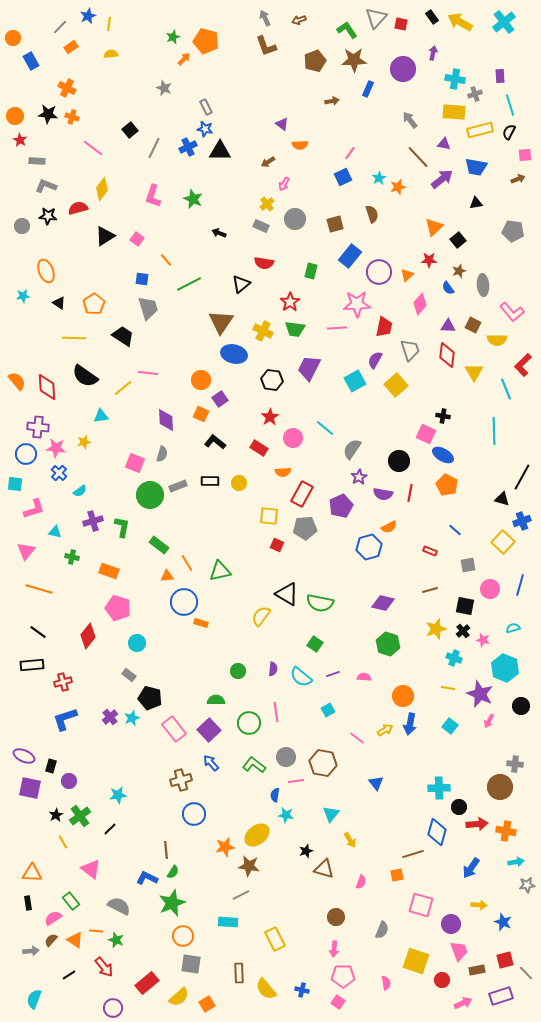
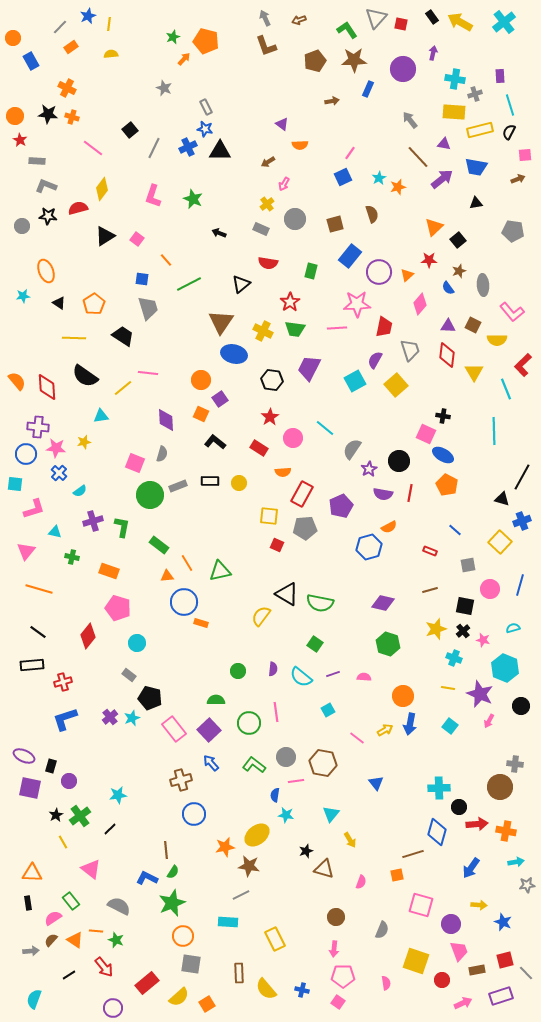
gray rectangle at (261, 226): moved 3 px down
red semicircle at (264, 263): moved 4 px right
purple star at (359, 477): moved 10 px right, 8 px up
yellow square at (503, 542): moved 3 px left
